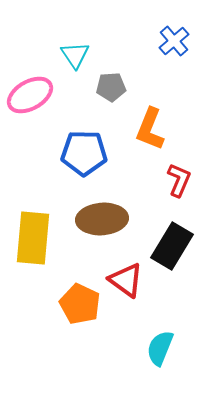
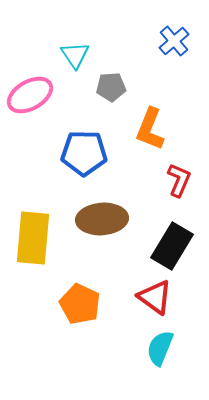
red triangle: moved 29 px right, 17 px down
